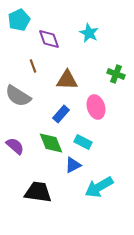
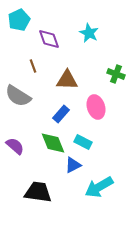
green diamond: moved 2 px right
